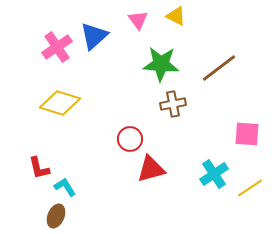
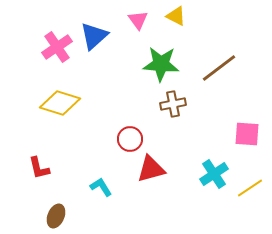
cyan L-shape: moved 36 px right
